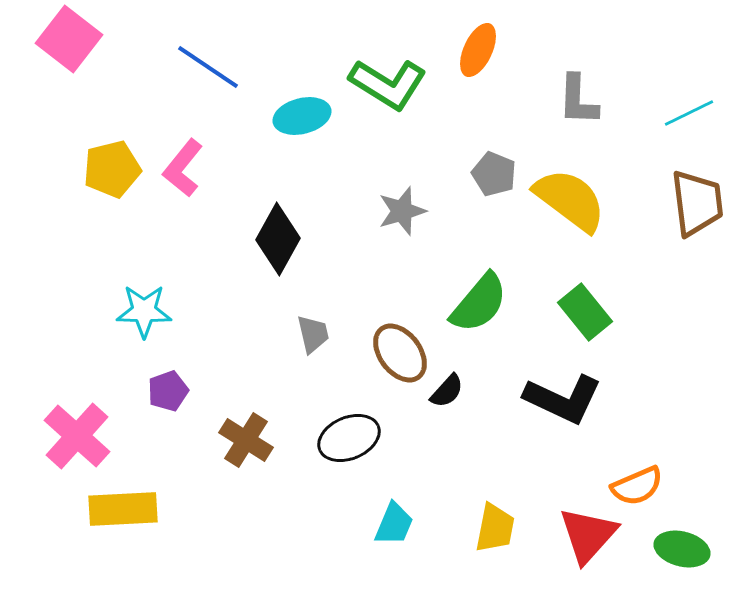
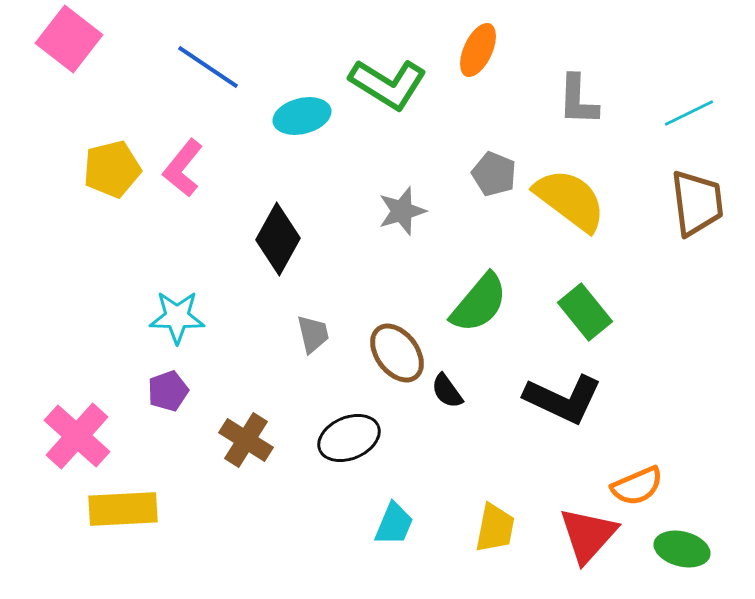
cyan star: moved 33 px right, 6 px down
brown ellipse: moved 3 px left
black semicircle: rotated 102 degrees clockwise
